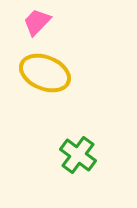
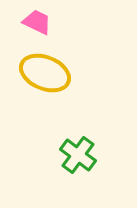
pink trapezoid: rotated 72 degrees clockwise
